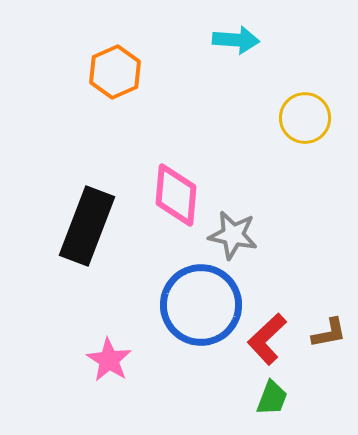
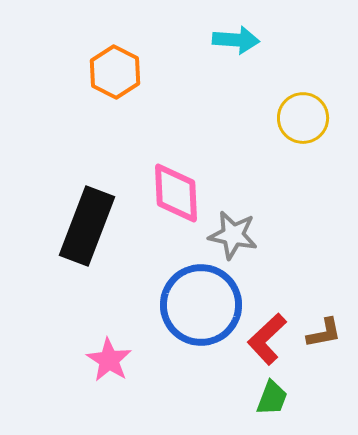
orange hexagon: rotated 9 degrees counterclockwise
yellow circle: moved 2 px left
pink diamond: moved 2 px up; rotated 8 degrees counterclockwise
brown L-shape: moved 5 px left
